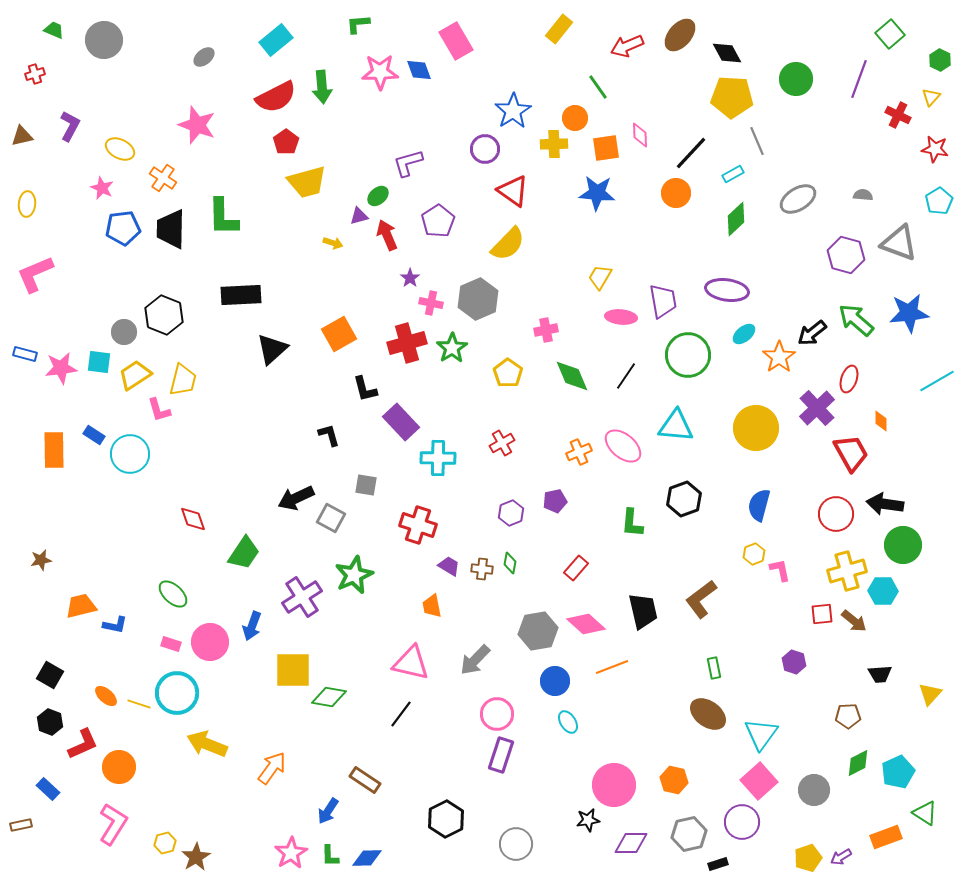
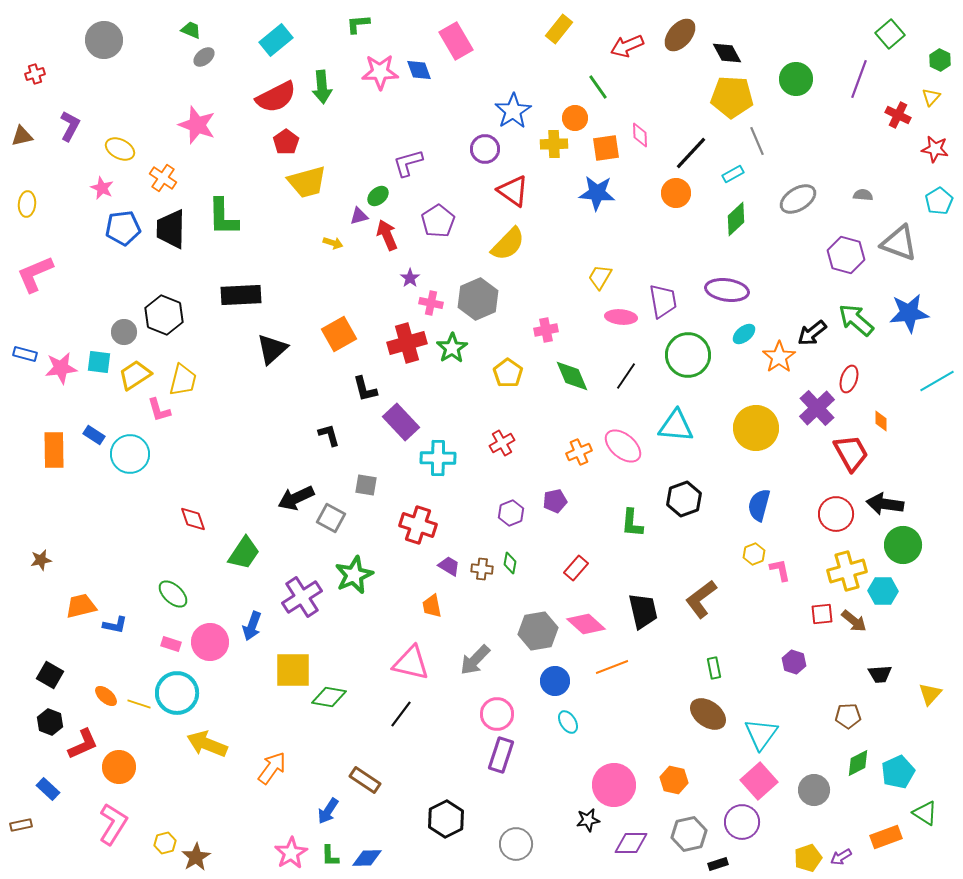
green trapezoid at (54, 30): moved 137 px right
